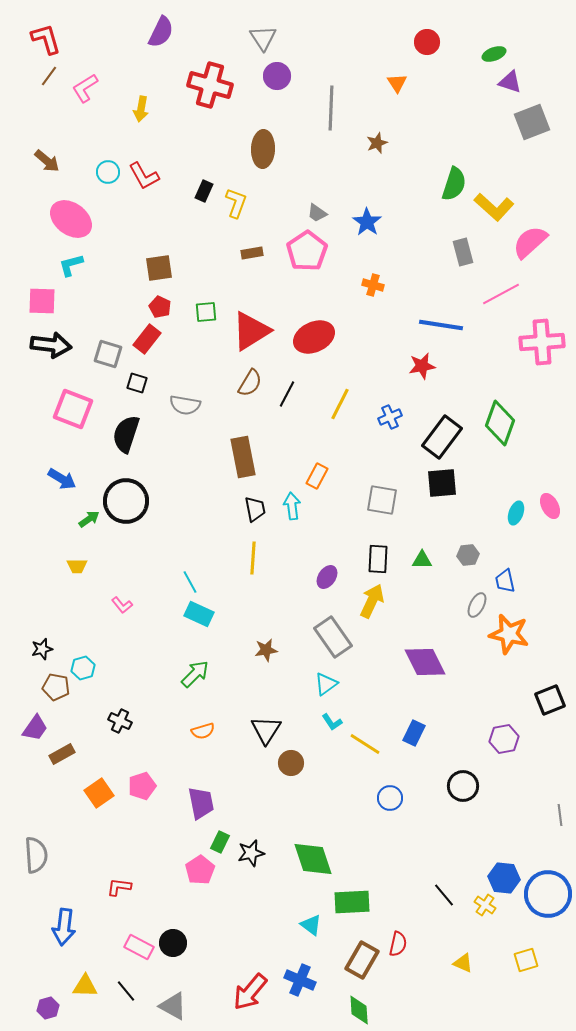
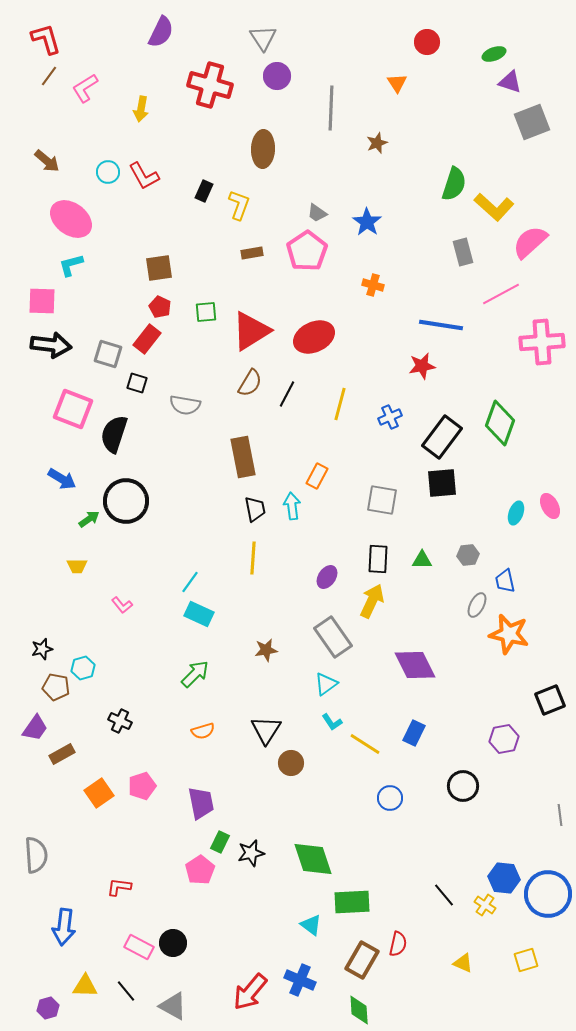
yellow L-shape at (236, 203): moved 3 px right, 2 px down
yellow line at (340, 404): rotated 12 degrees counterclockwise
black semicircle at (126, 434): moved 12 px left
cyan line at (190, 582): rotated 65 degrees clockwise
purple diamond at (425, 662): moved 10 px left, 3 px down
